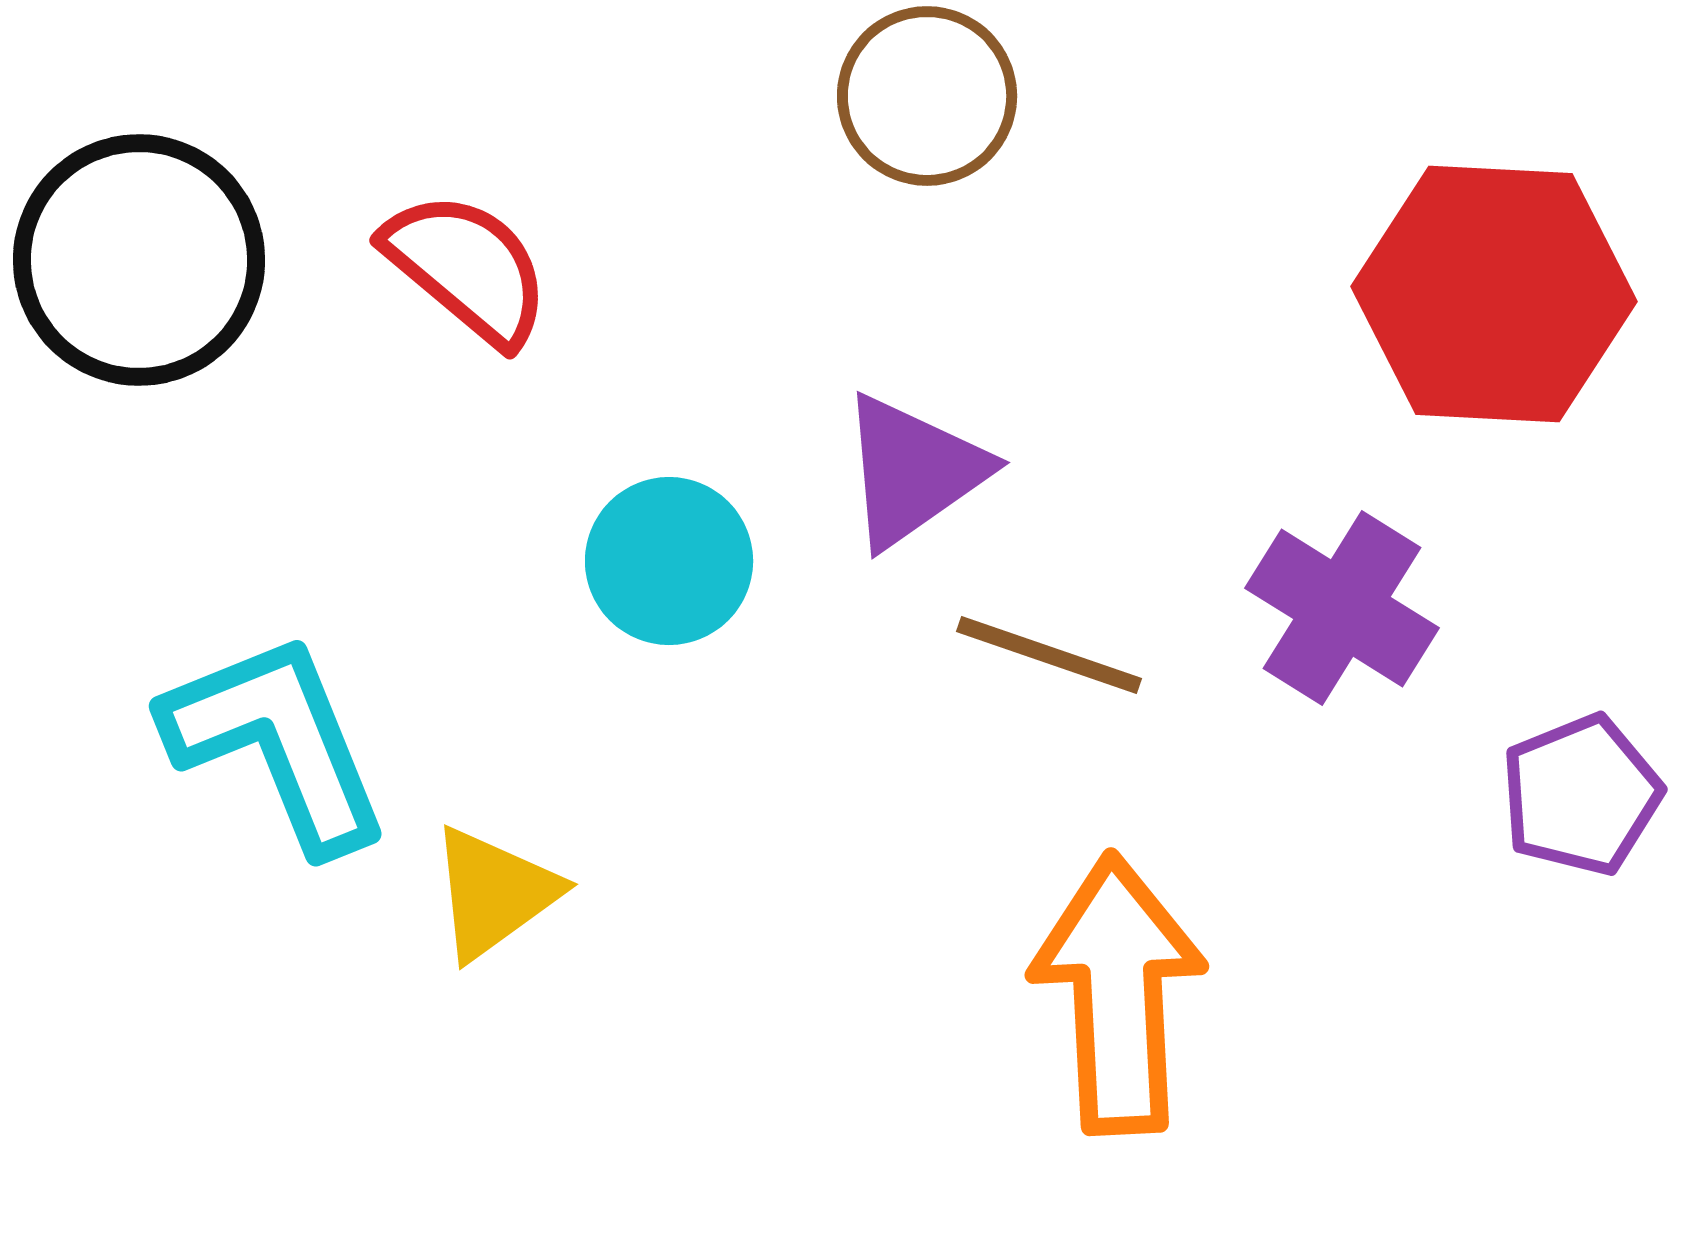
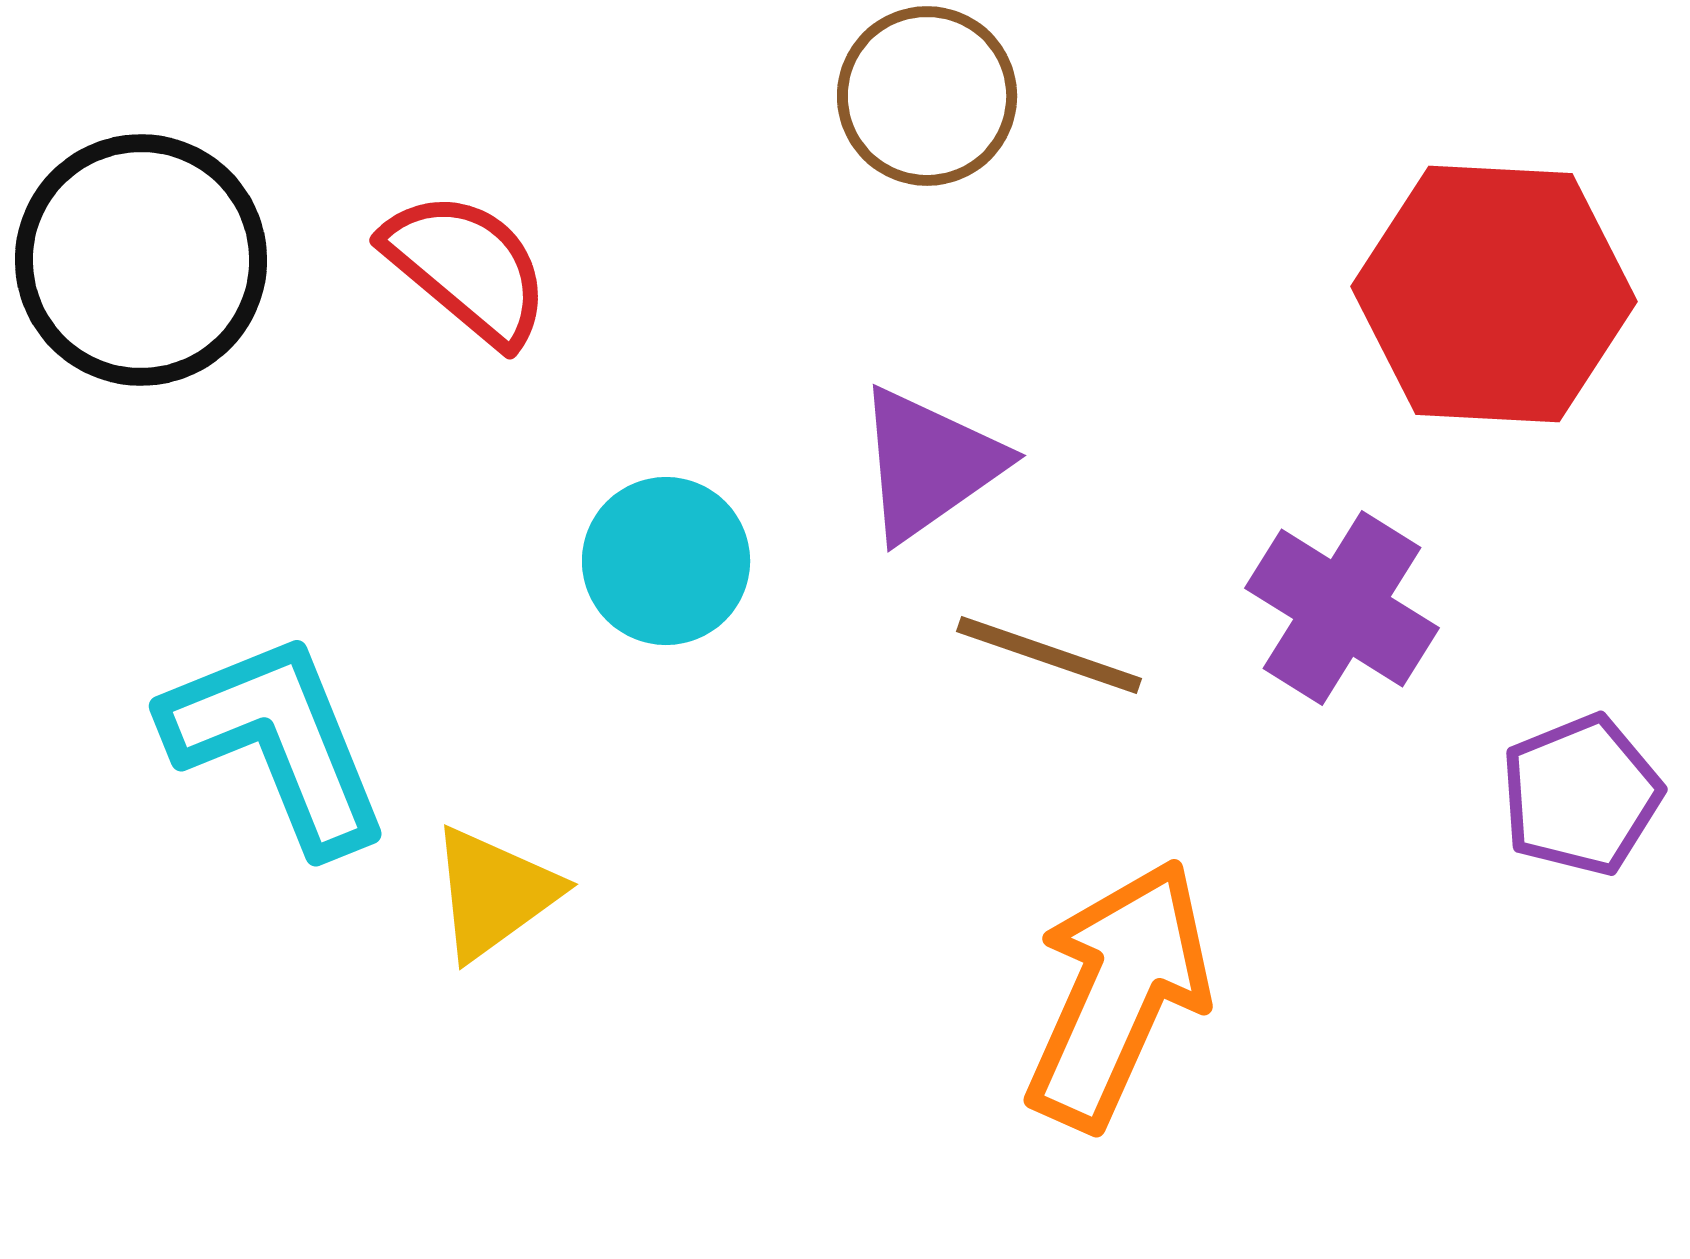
black circle: moved 2 px right
purple triangle: moved 16 px right, 7 px up
cyan circle: moved 3 px left
orange arrow: rotated 27 degrees clockwise
